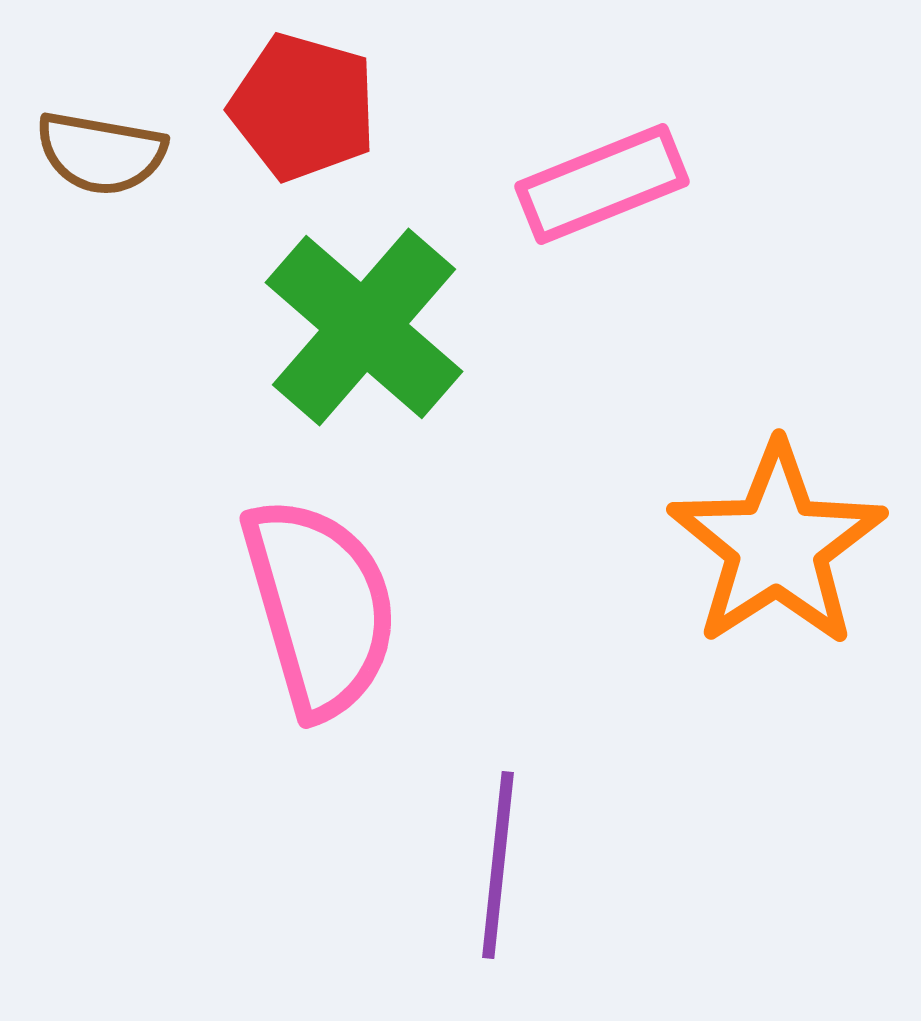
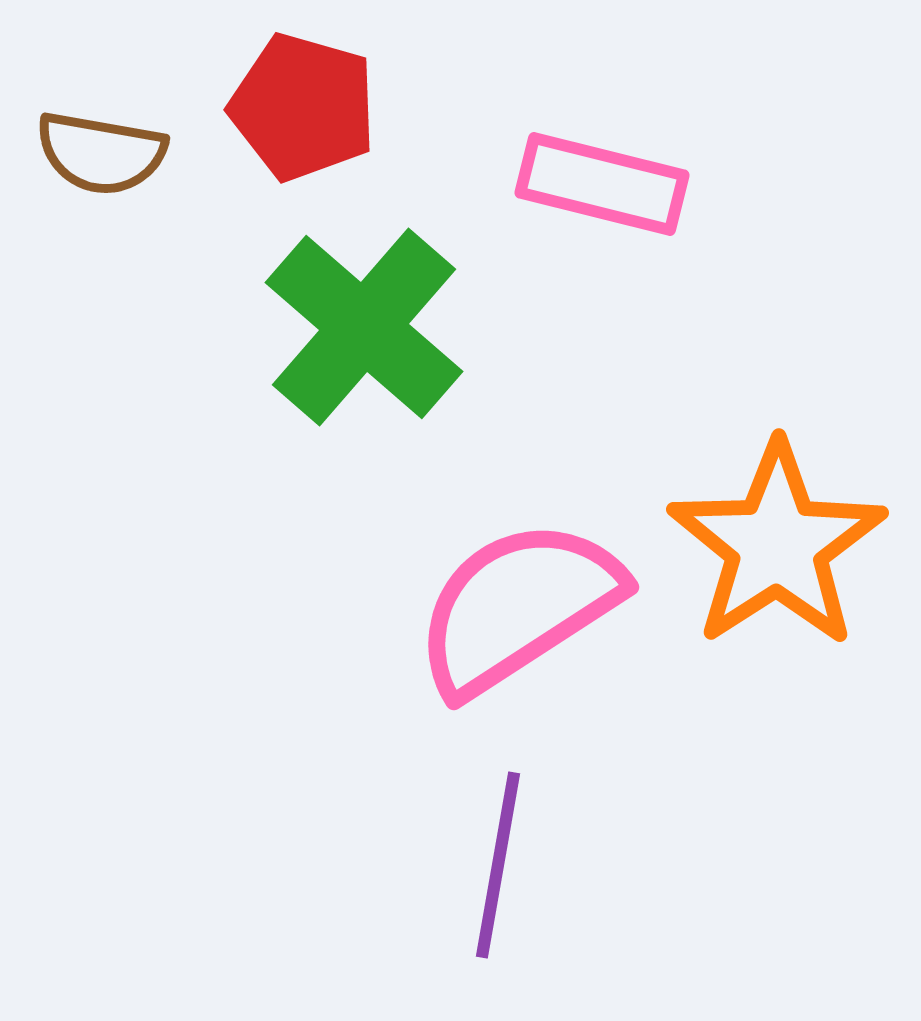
pink rectangle: rotated 36 degrees clockwise
pink semicircle: moved 198 px right; rotated 107 degrees counterclockwise
purple line: rotated 4 degrees clockwise
